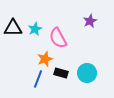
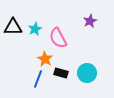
black triangle: moved 1 px up
orange star: rotated 21 degrees counterclockwise
